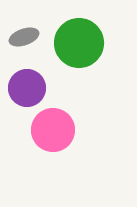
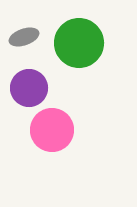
purple circle: moved 2 px right
pink circle: moved 1 px left
